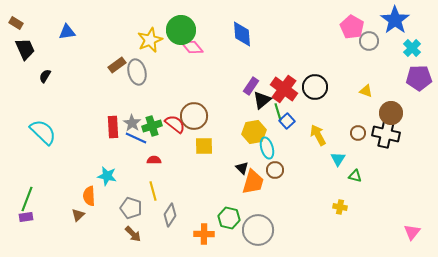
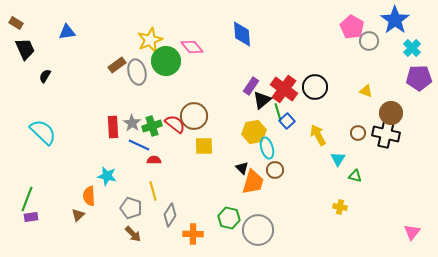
green circle at (181, 30): moved 15 px left, 31 px down
blue line at (136, 138): moved 3 px right, 7 px down
purple rectangle at (26, 217): moved 5 px right
orange cross at (204, 234): moved 11 px left
